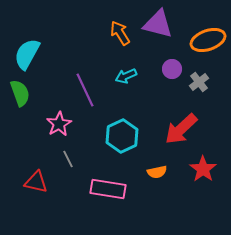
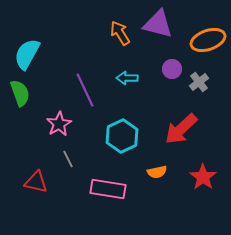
cyan arrow: moved 1 px right, 2 px down; rotated 25 degrees clockwise
red star: moved 8 px down
